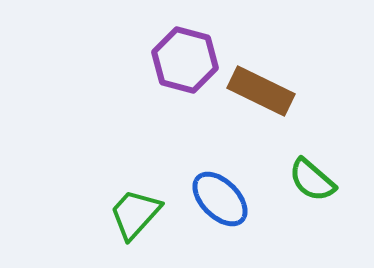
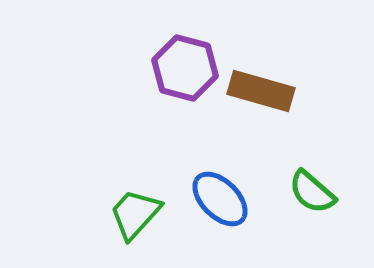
purple hexagon: moved 8 px down
brown rectangle: rotated 10 degrees counterclockwise
green semicircle: moved 12 px down
